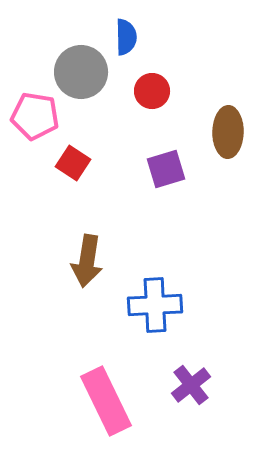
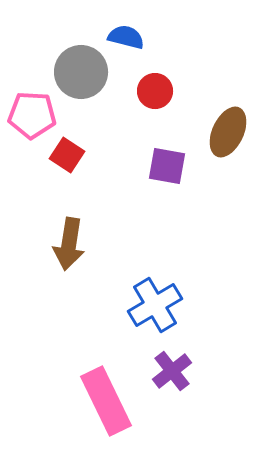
blue semicircle: rotated 75 degrees counterclockwise
red circle: moved 3 px right
pink pentagon: moved 3 px left, 1 px up; rotated 6 degrees counterclockwise
brown ellipse: rotated 24 degrees clockwise
red square: moved 6 px left, 8 px up
purple square: moved 1 px right, 3 px up; rotated 27 degrees clockwise
brown arrow: moved 18 px left, 17 px up
blue cross: rotated 28 degrees counterclockwise
purple cross: moved 19 px left, 14 px up
